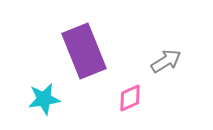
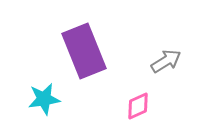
pink diamond: moved 8 px right, 8 px down
